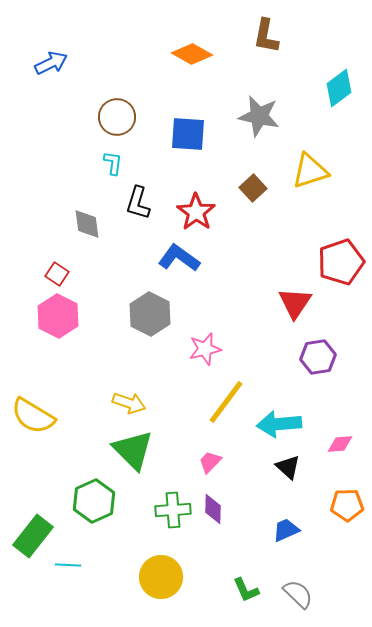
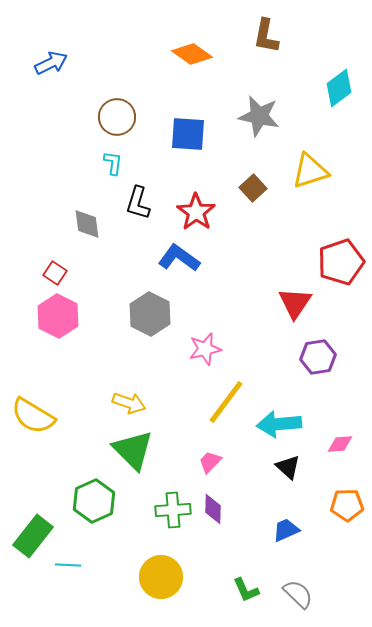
orange diamond: rotated 6 degrees clockwise
red square: moved 2 px left, 1 px up
